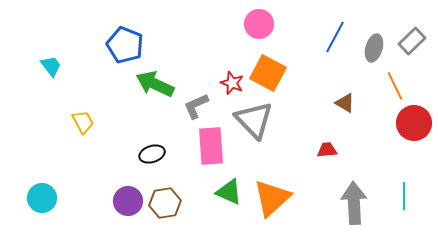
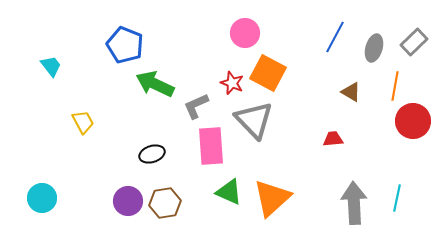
pink circle: moved 14 px left, 9 px down
gray rectangle: moved 2 px right, 1 px down
orange line: rotated 36 degrees clockwise
brown triangle: moved 6 px right, 11 px up
red circle: moved 1 px left, 2 px up
red trapezoid: moved 6 px right, 11 px up
cyan line: moved 7 px left, 2 px down; rotated 12 degrees clockwise
